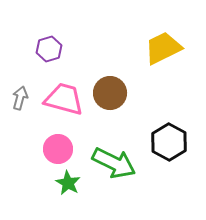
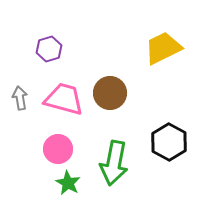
gray arrow: rotated 25 degrees counterclockwise
green arrow: rotated 75 degrees clockwise
